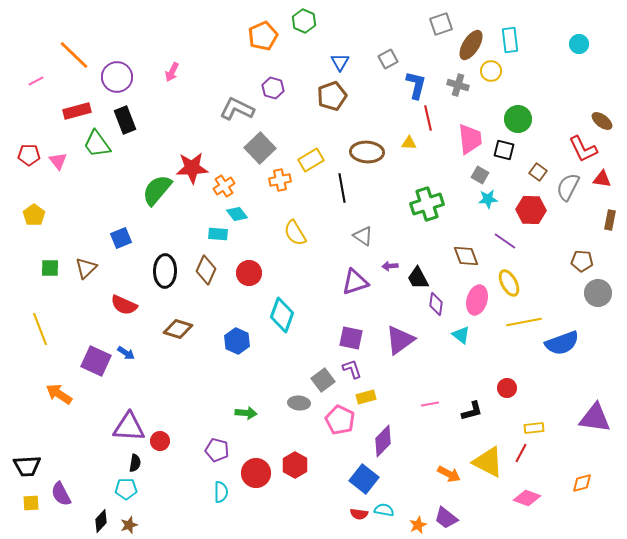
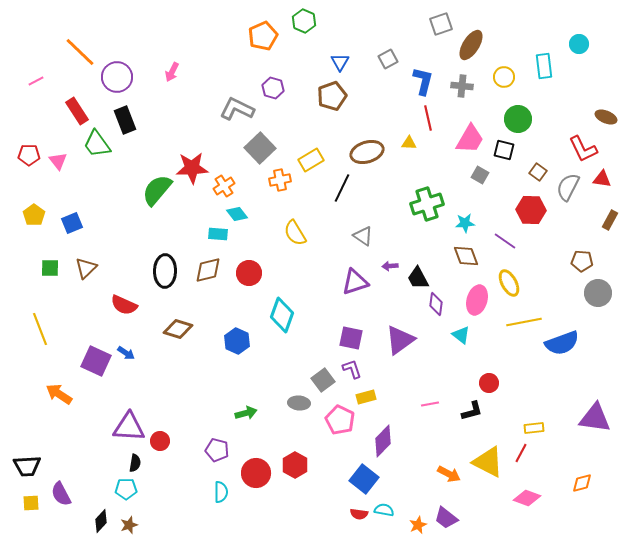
cyan rectangle at (510, 40): moved 34 px right, 26 px down
orange line at (74, 55): moved 6 px right, 3 px up
yellow circle at (491, 71): moved 13 px right, 6 px down
blue L-shape at (416, 85): moved 7 px right, 4 px up
gray cross at (458, 85): moved 4 px right, 1 px down; rotated 10 degrees counterclockwise
red rectangle at (77, 111): rotated 72 degrees clockwise
brown ellipse at (602, 121): moved 4 px right, 4 px up; rotated 15 degrees counterclockwise
pink trapezoid at (470, 139): rotated 36 degrees clockwise
brown ellipse at (367, 152): rotated 20 degrees counterclockwise
black line at (342, 188): rotated 36 degrees clockwise
cyan star at (488, 199): moved 23 px left, 24 px down
brown rectangle at (610, 220): rotated 18 degrees clockwise
blue square at (121, 238): moved 49 px left, 15 px up
brown diamond at (206, 270): moved 2 px right; rotated 52 degrees clockwise
red circle at (507, 388): moved 18 px left, 5 px up
green arrow at (246, 413): rotated 20 degrees counterclockwise
